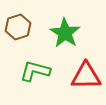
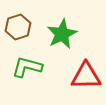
green star: moved 3 px left, 1 px down; rotated 12 degrees clockwise
green L-shape: moved 8 px left, 4 px up
